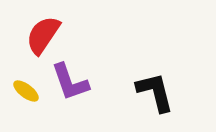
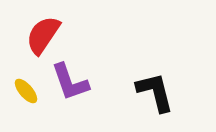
yellow ellipse: rotated 12 degrees clockwise
